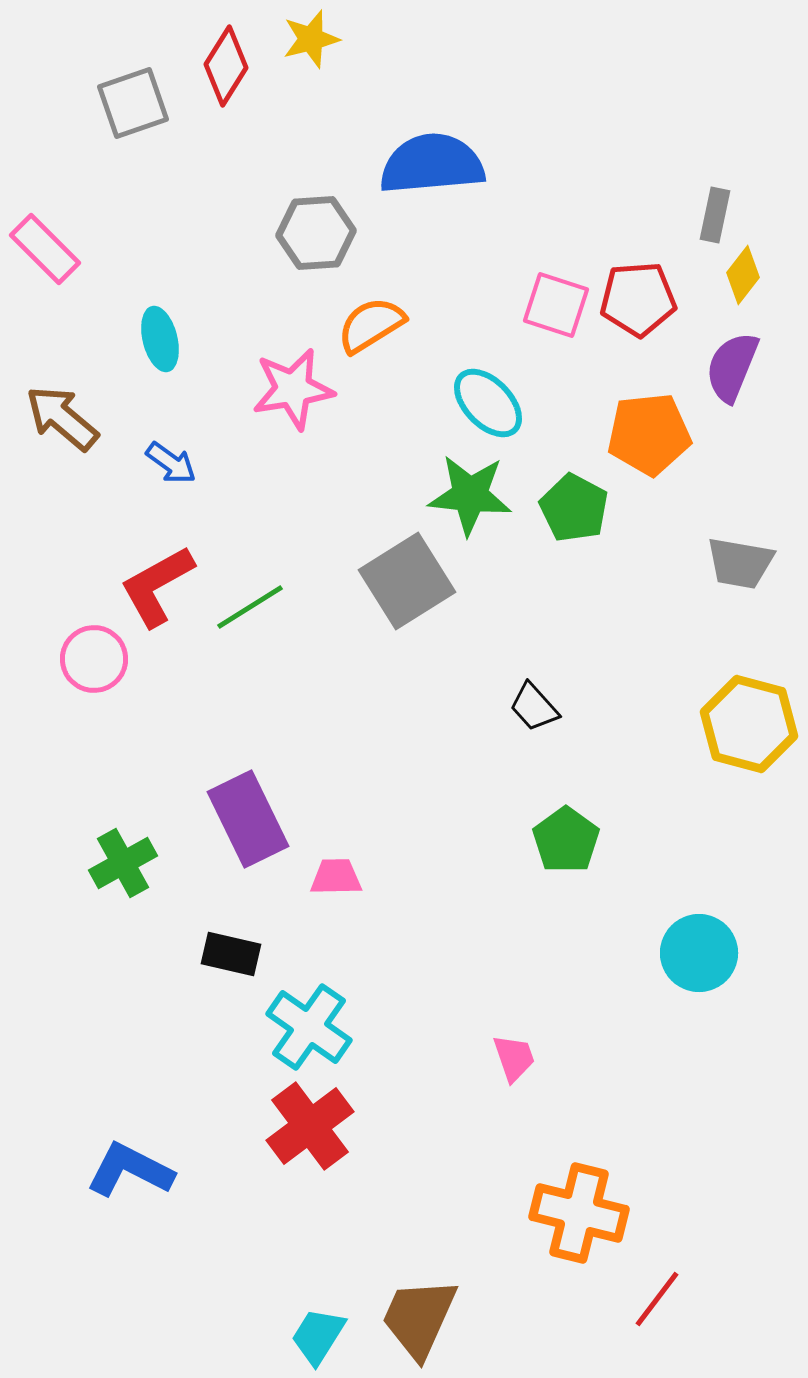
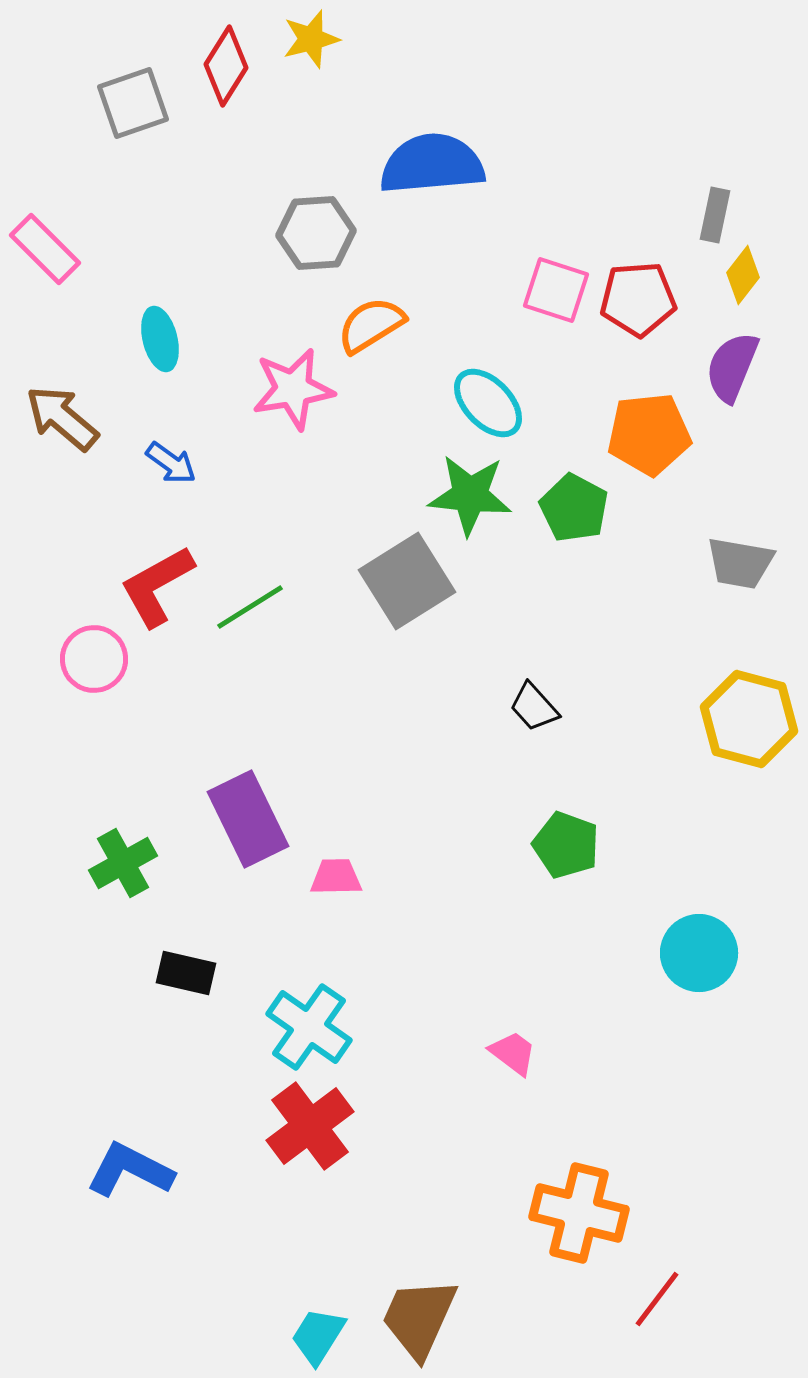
pink square at (556, 305): moved 15 px up
yellow hexagon at (749, 724): moved 5 px up
green pentagon at (566, 840): moved 5 px down; rotated 16 degrees counterclockwise
black rectangle at (231, 954): moved 45 px left, 19 px down
pink trapezoid at (514, 1058): moved 1 px left, 5 px up; rotated 34 degrees counterclockwise
